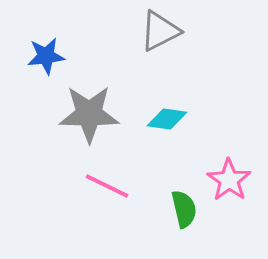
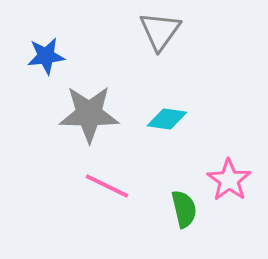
gray triangle: rotated 27 degrees counterclockwise
